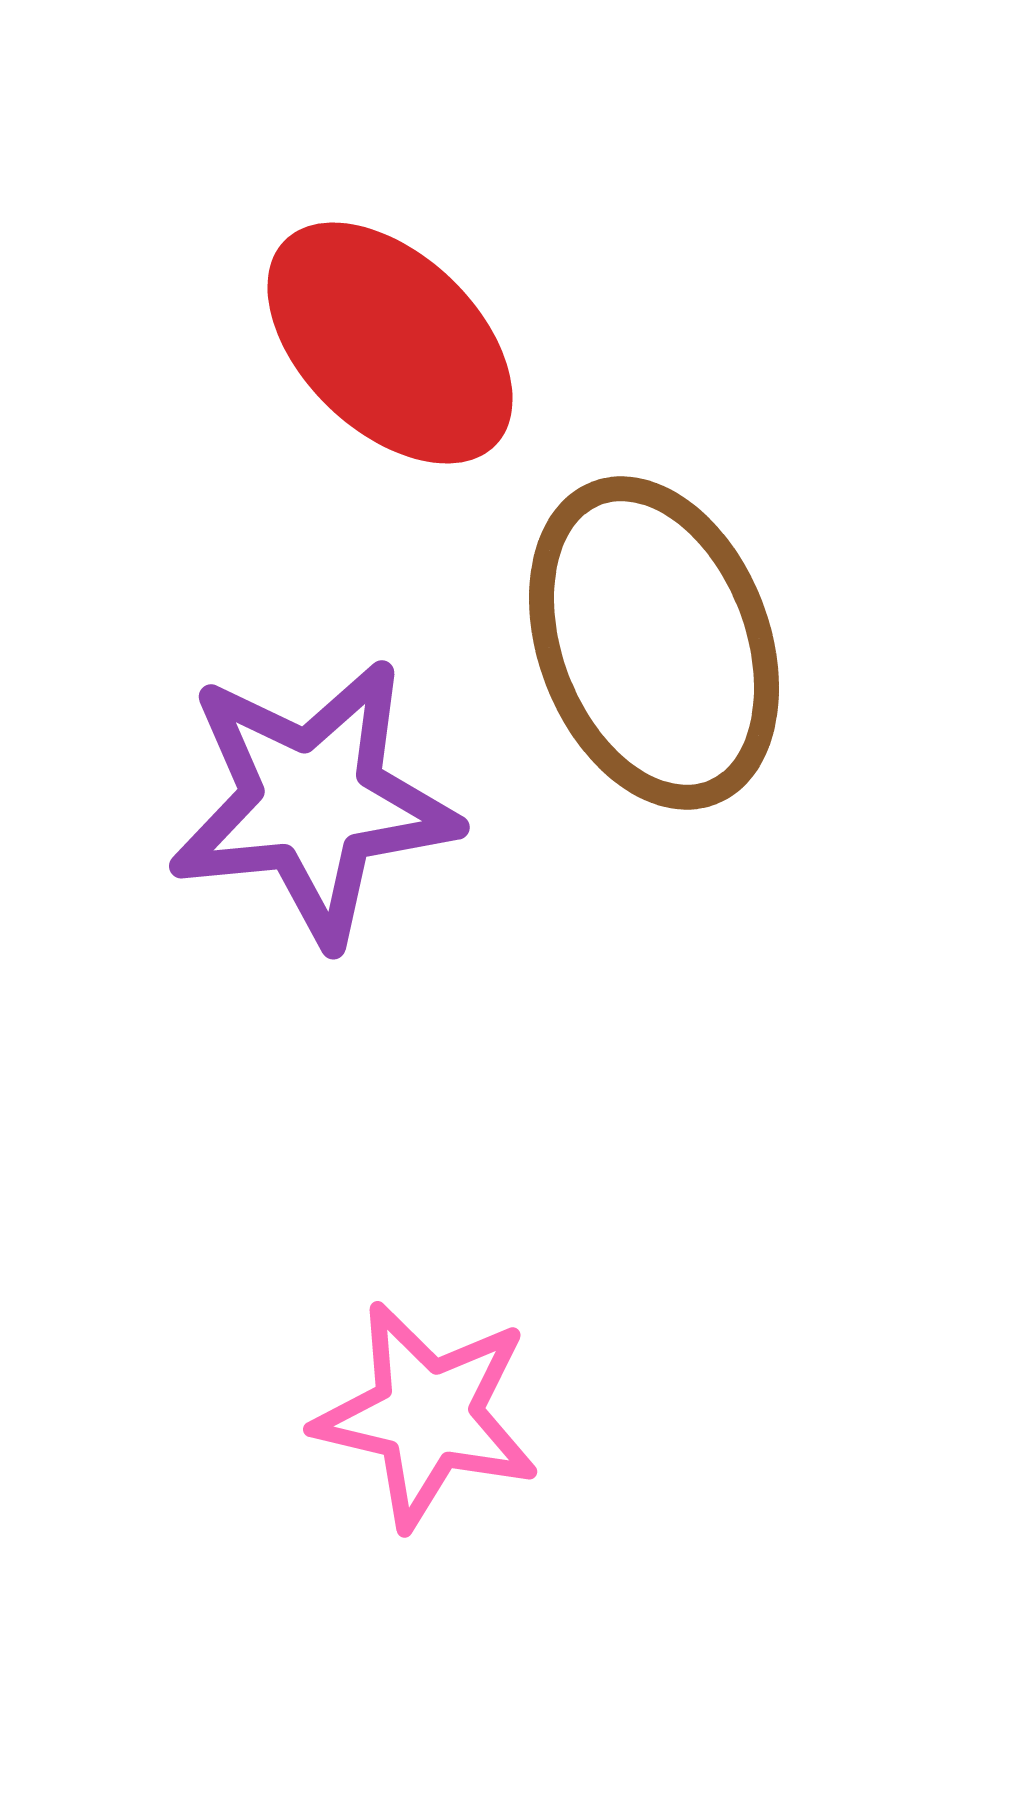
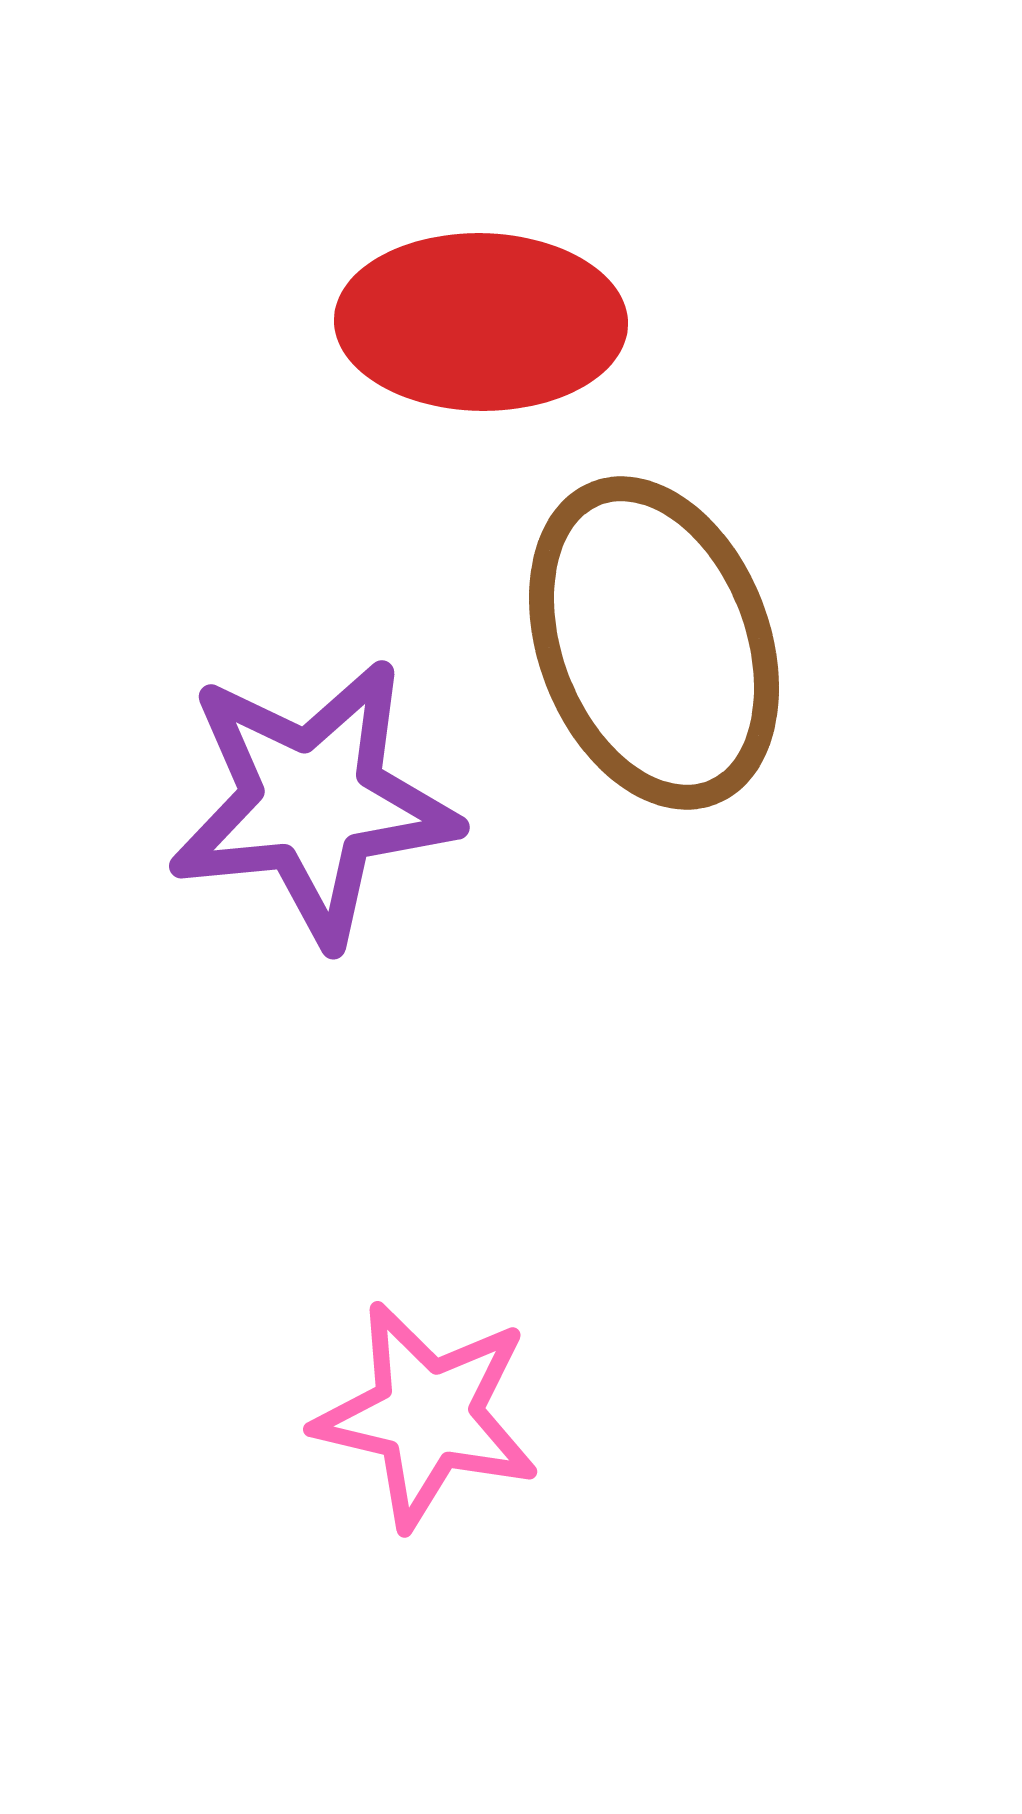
red ellipse: moved 91 px right, 21 px up; rotated 43 degrees counterclockwise
